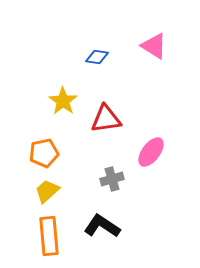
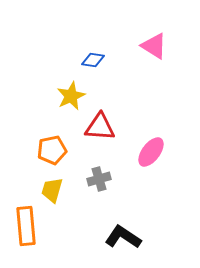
blue diamond: moved 4 px left, 3 px down
yellow star: moved 8 px right, 5 px up; rotated 12 degrees clockwise
red triangle: moved 6 px left, 8 px down; rotated 12 degrees clockwise
orange pentagon: moved 8 px right, 3 px up
gray cross: moved 13 px left
yellow trapezoid: moved 5 px right, 1 px up; rotated 32 degrees counterclockwise
black L-shape: moved 21 px right, 11 px down
orange rectangle: moved 23 px left, 10 px up
